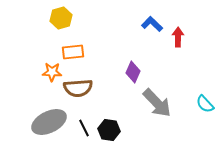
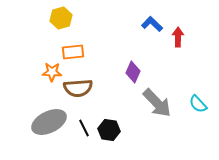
cyan semicircle: moved 7 px left
